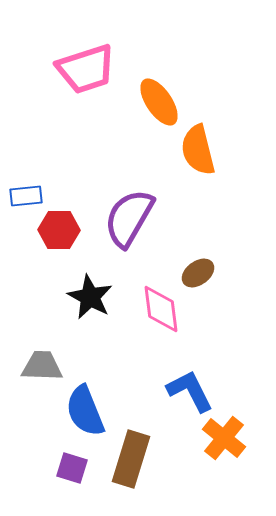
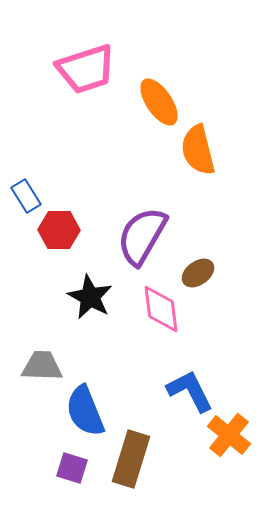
blue rectangle: rotated 64 degrees clockwise
purple semicircle: moved 13 px right, 18 px down
orange cross: moved 5 px right, 3 px up
